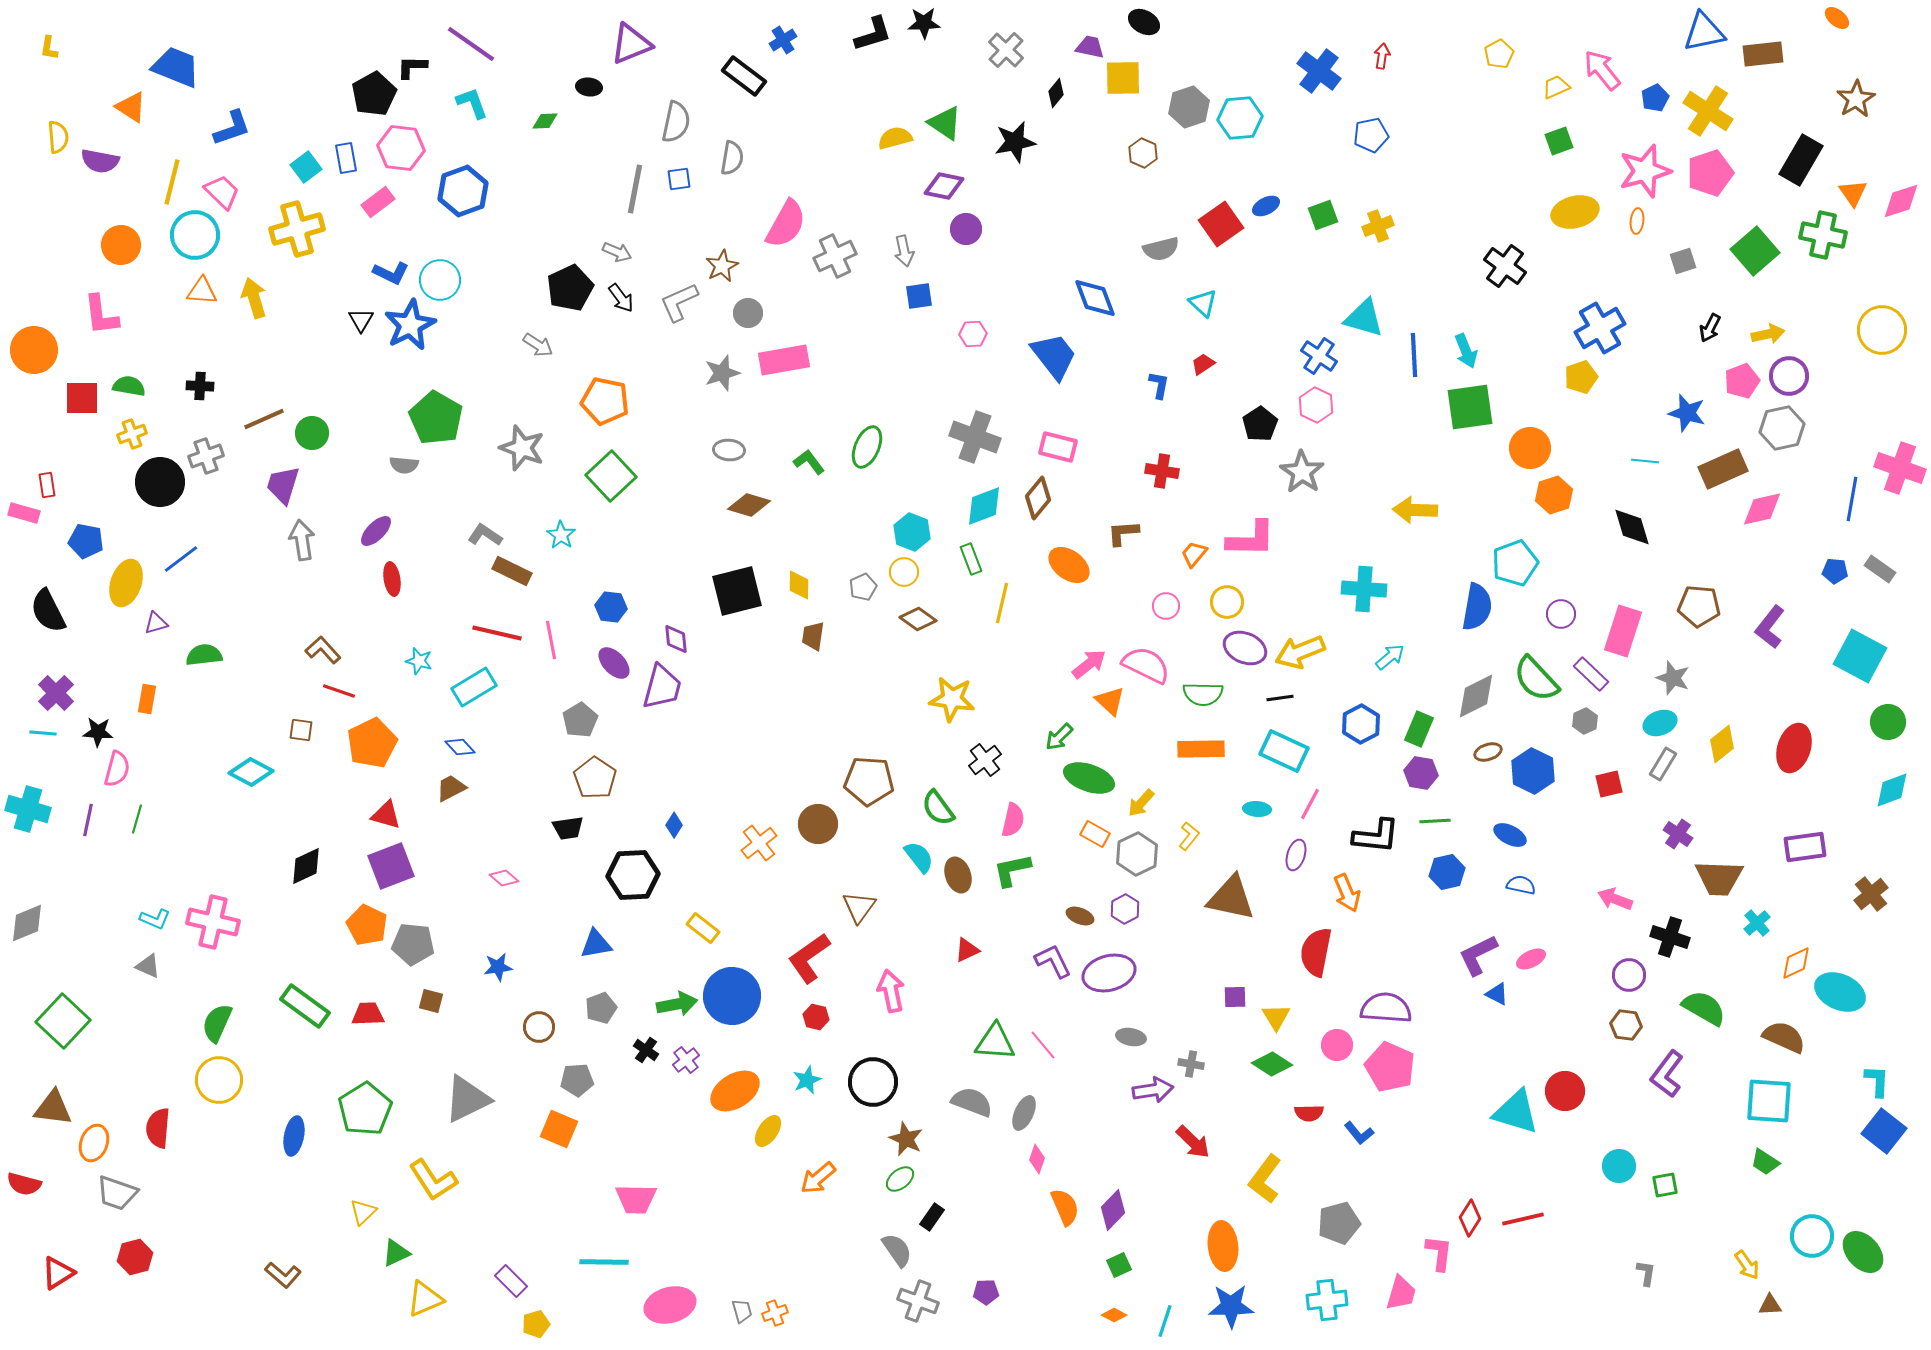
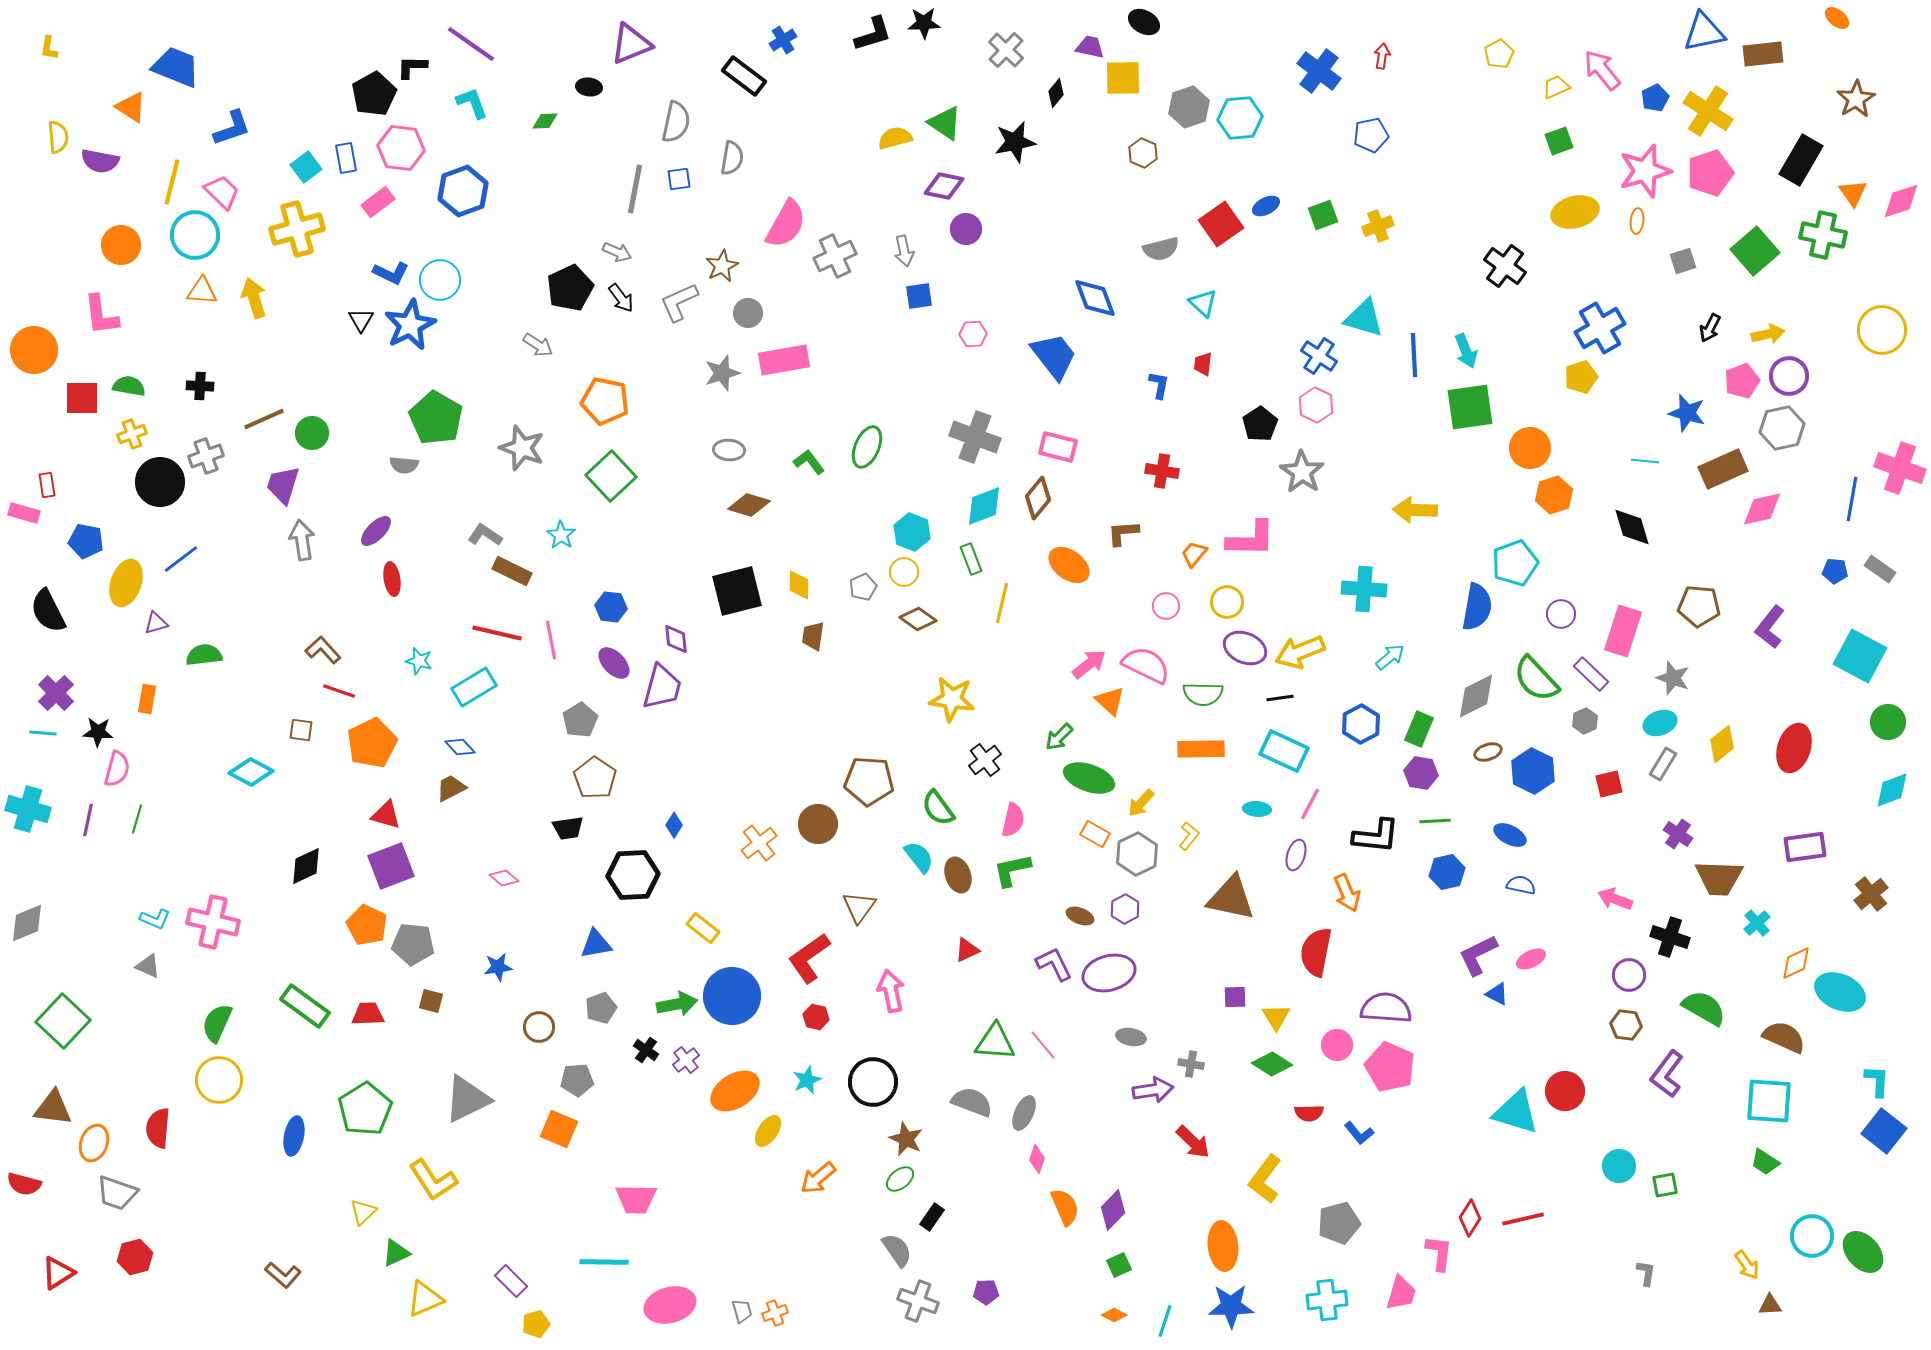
red trapezoid at (1203, 364): rotated 50 degrees counterclockwise
purple L-shape at (1053, 961): moved 1 px right, 3 px down
